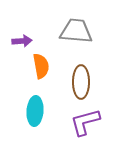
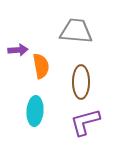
purple arrow: moved 4 px left, 9 px down
